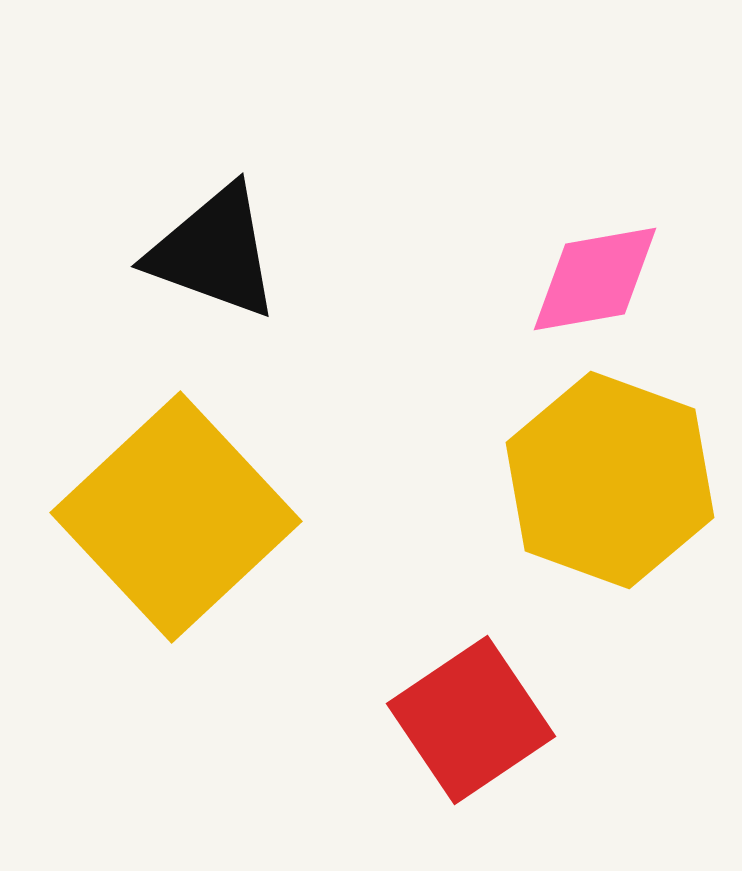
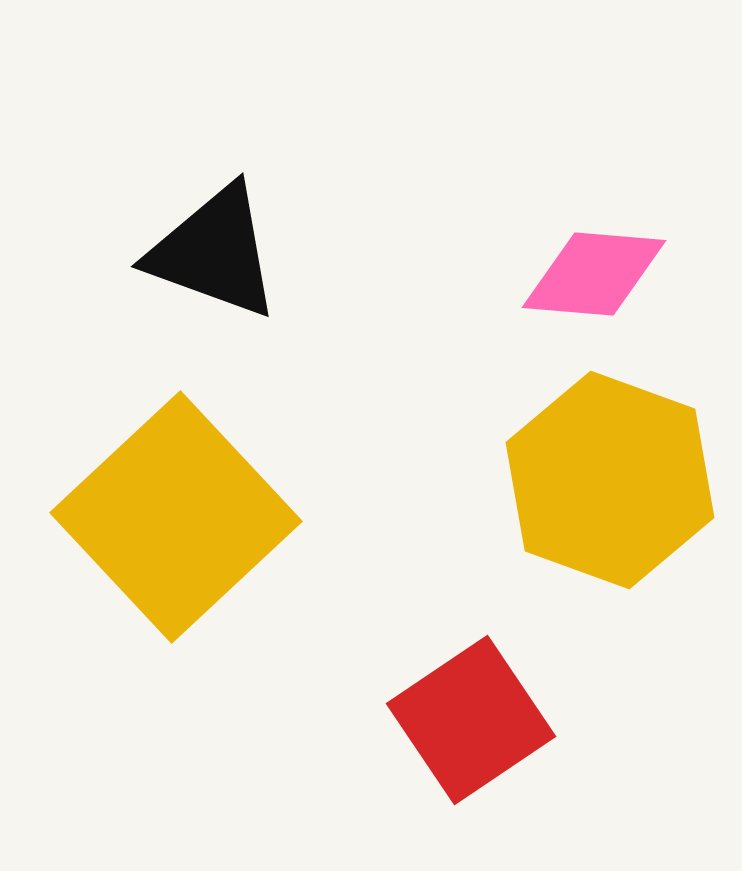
pink diamond: moved 1 px left, 5 px up; rotated 15 degrees clockwise
